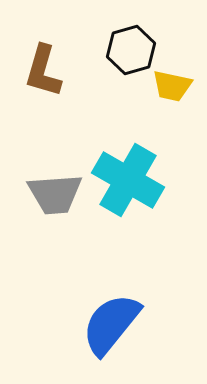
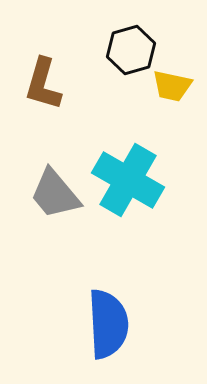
brown L-shape: moved 13 px down
gray trapezoid: rotated 54 degrees clockwise
blue semicircle: moved 3 px left; rotated 138 degrees clockwise
